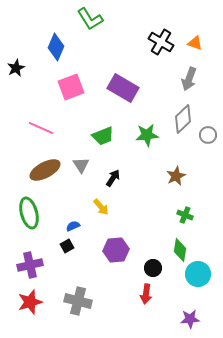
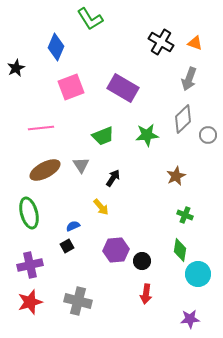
pink line: rotated 30 degrees counterclockwise
black circle: moved 11 px left, 7 px up
